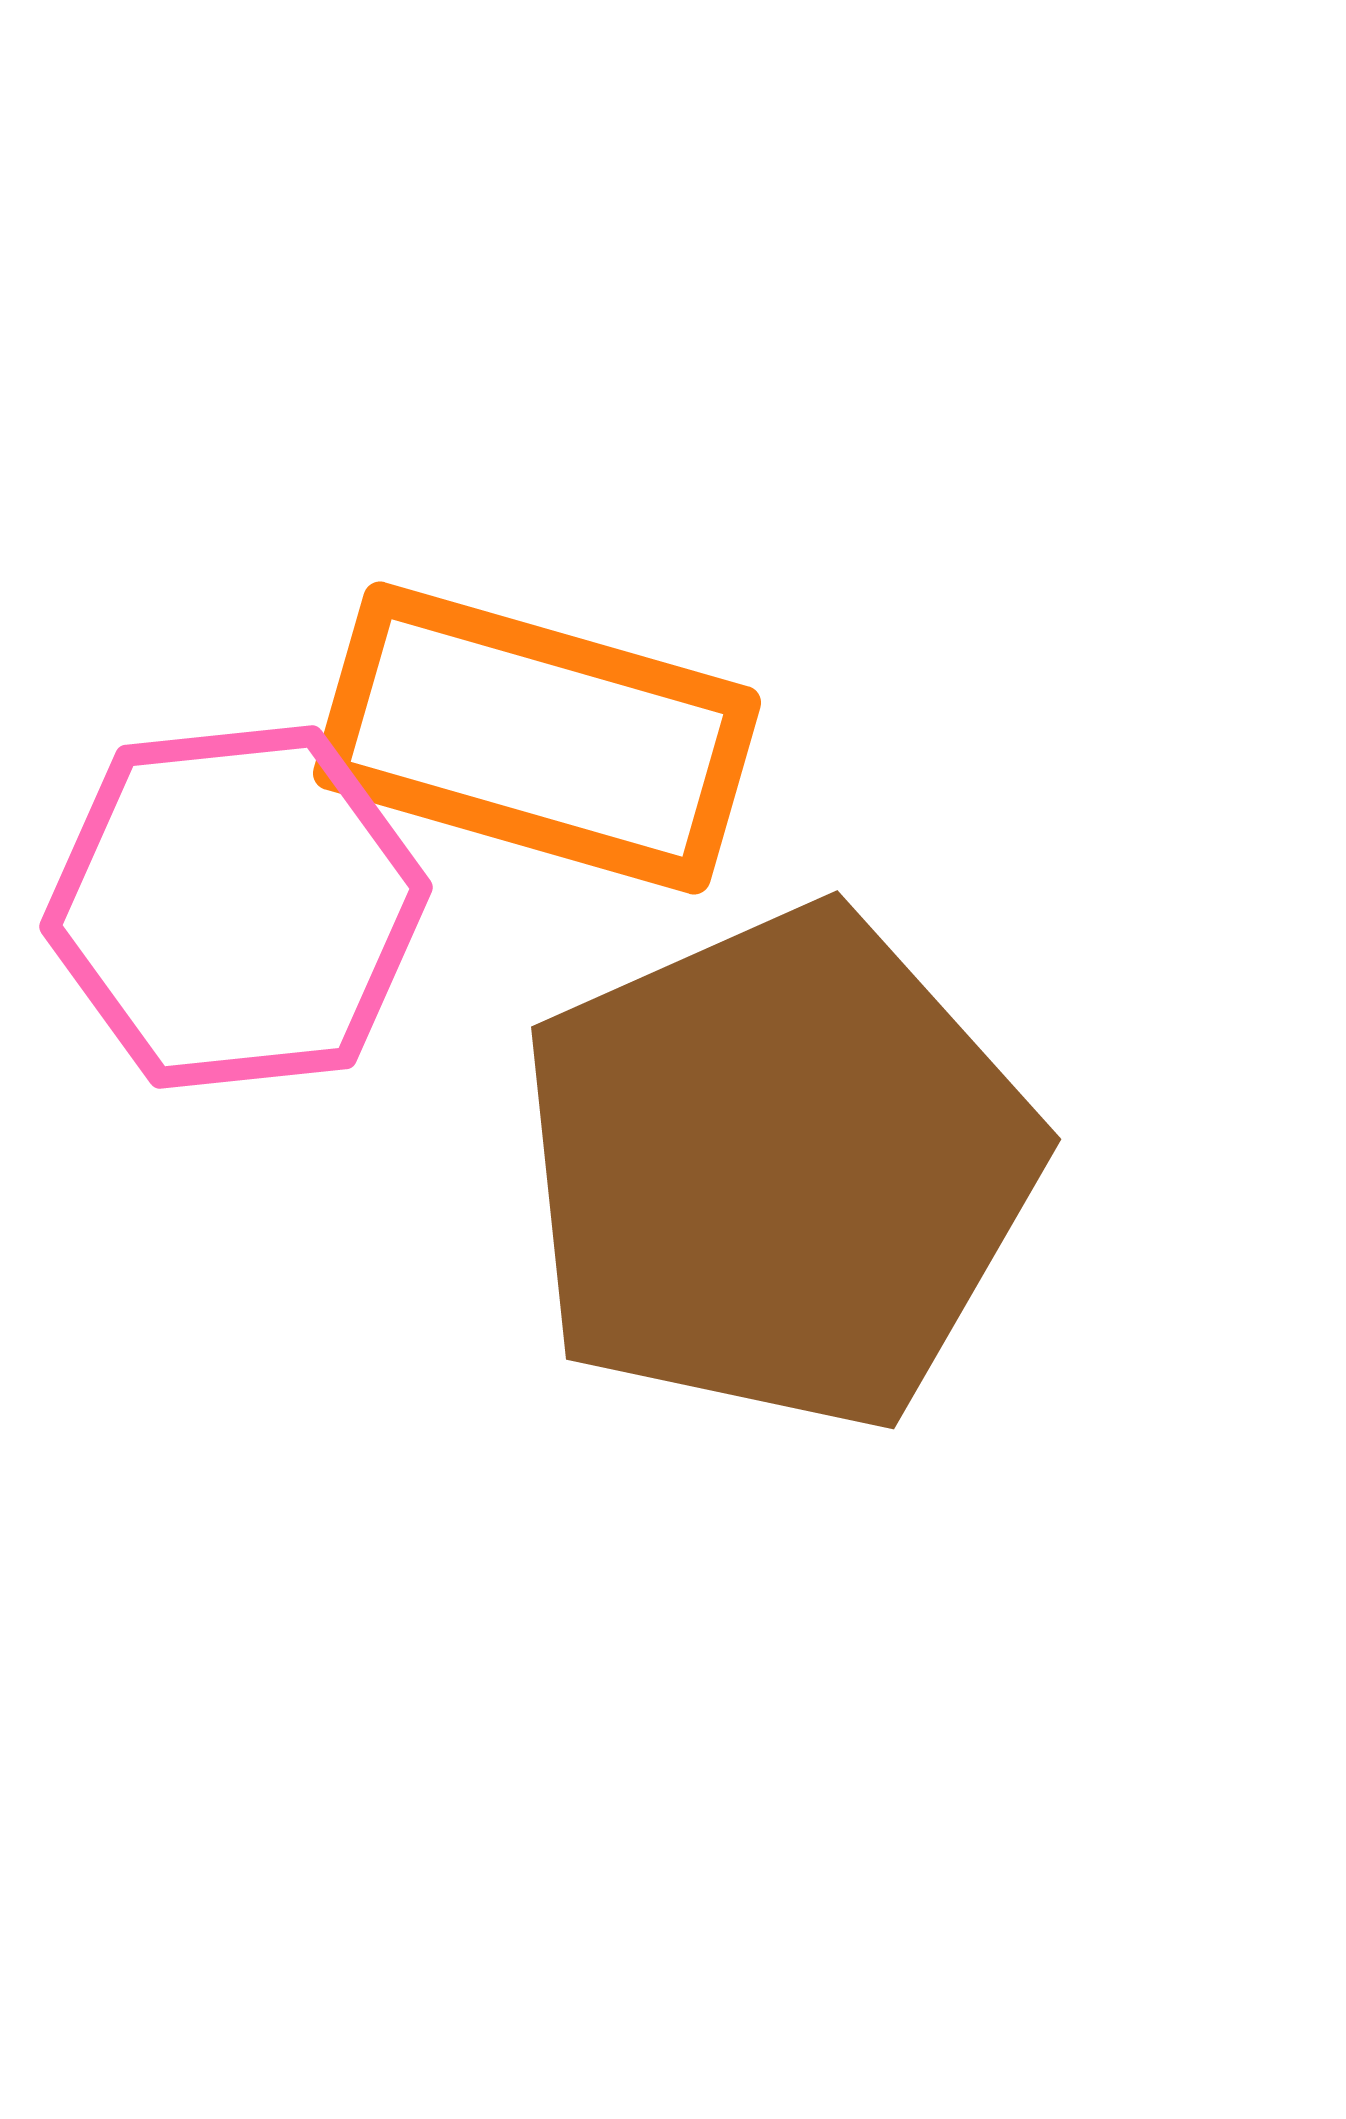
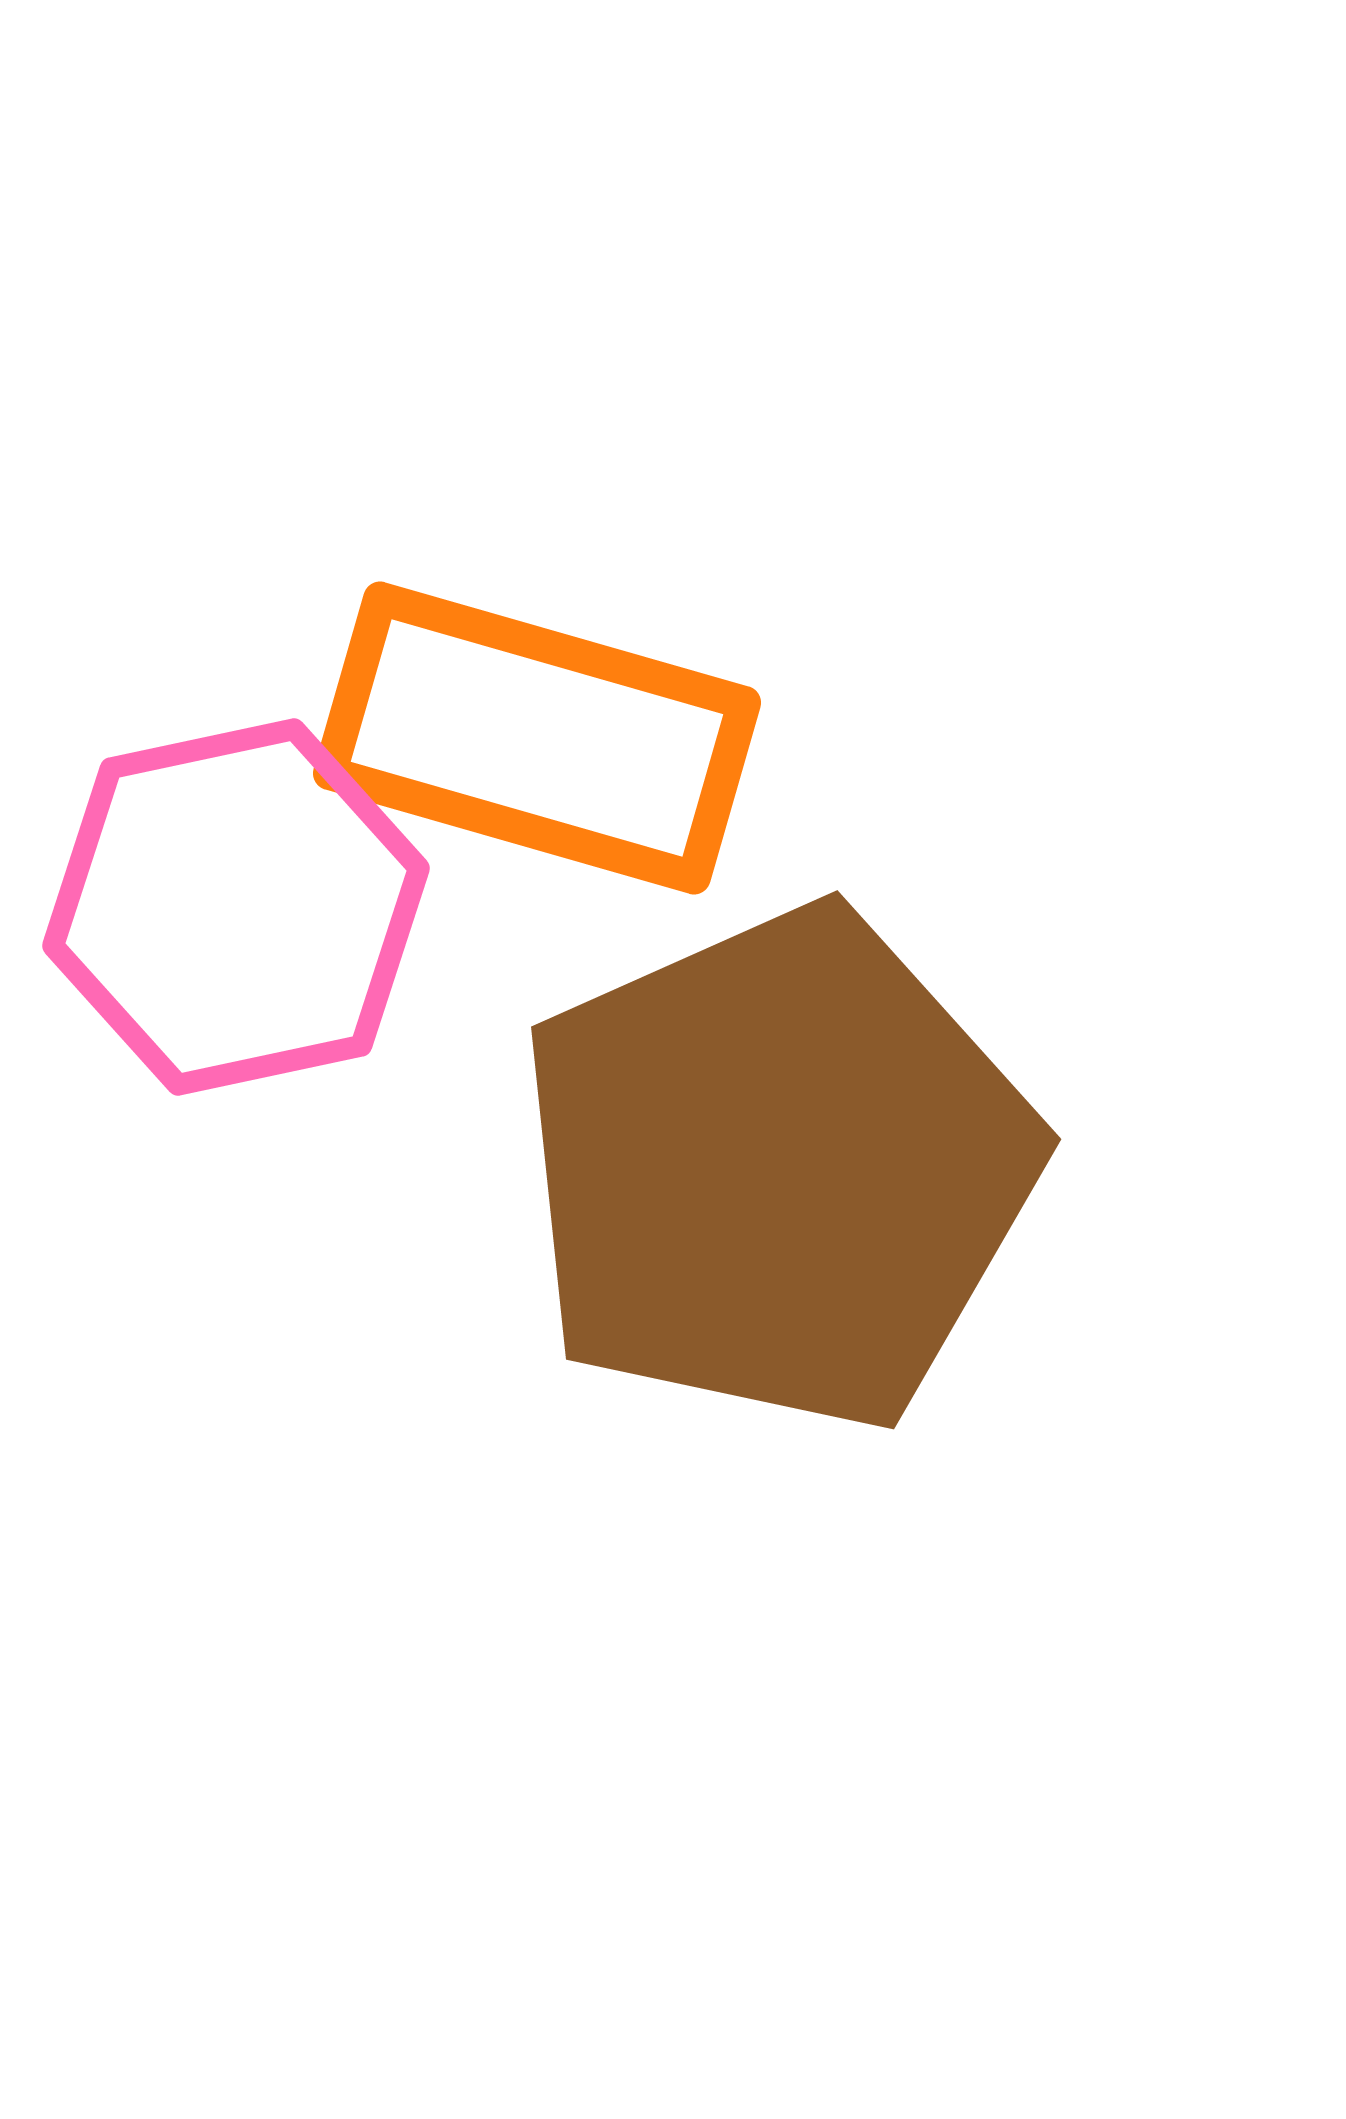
pink hexagon: rotated 6 degrees counterclockwise
